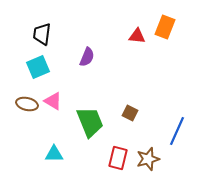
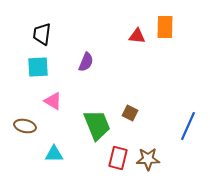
orange rectangle: rotated 20 degrees counterclockwise
purple semicircle: moved 1 px left, 5 px down
cyan square: rotated 20 degrees clockwise
brown ellipse: moved 2 px left, 22 px down
green trapezoid: moved 7 px right, 3 px down
blue line: moved 11 px right, 5 px up
brown star: rotated 15 degrees clockwise
